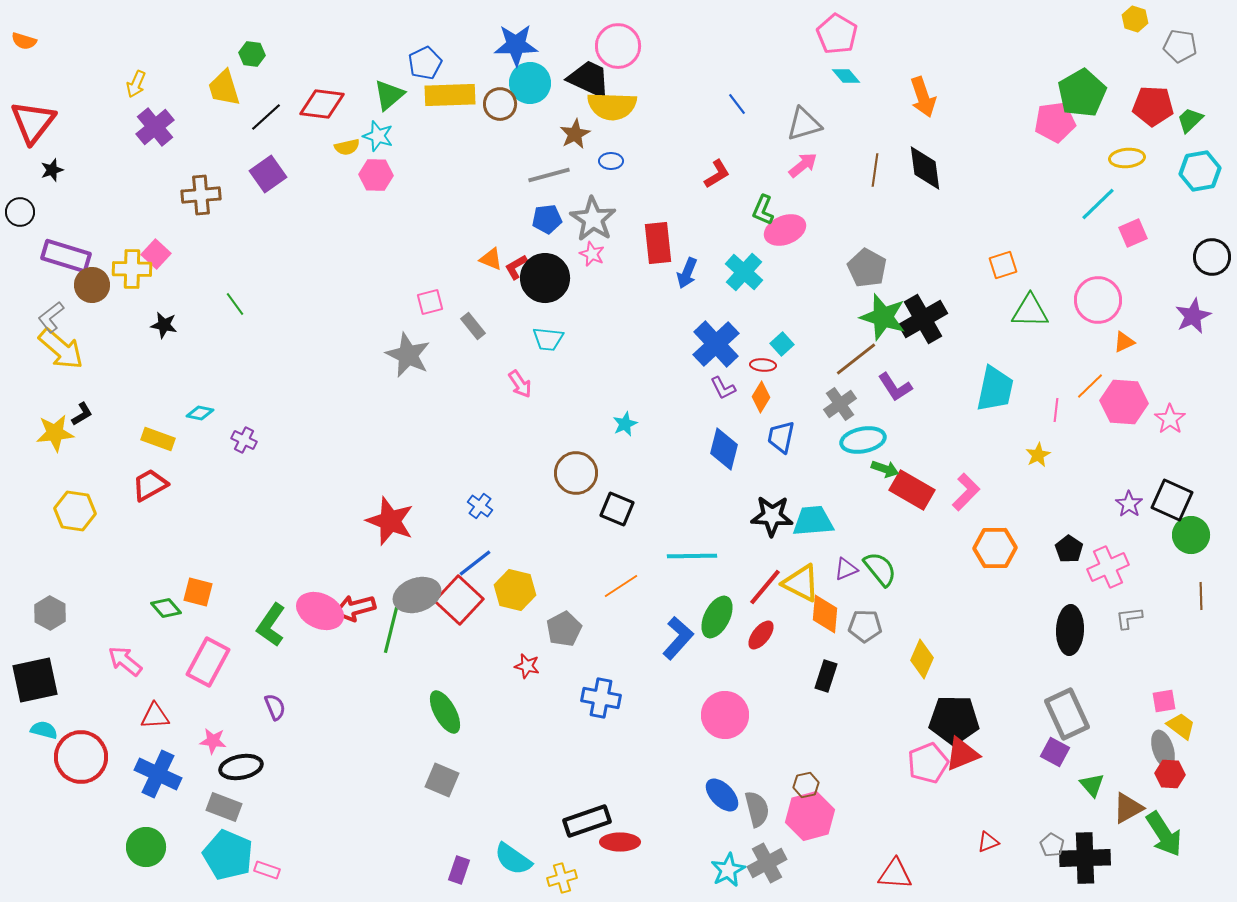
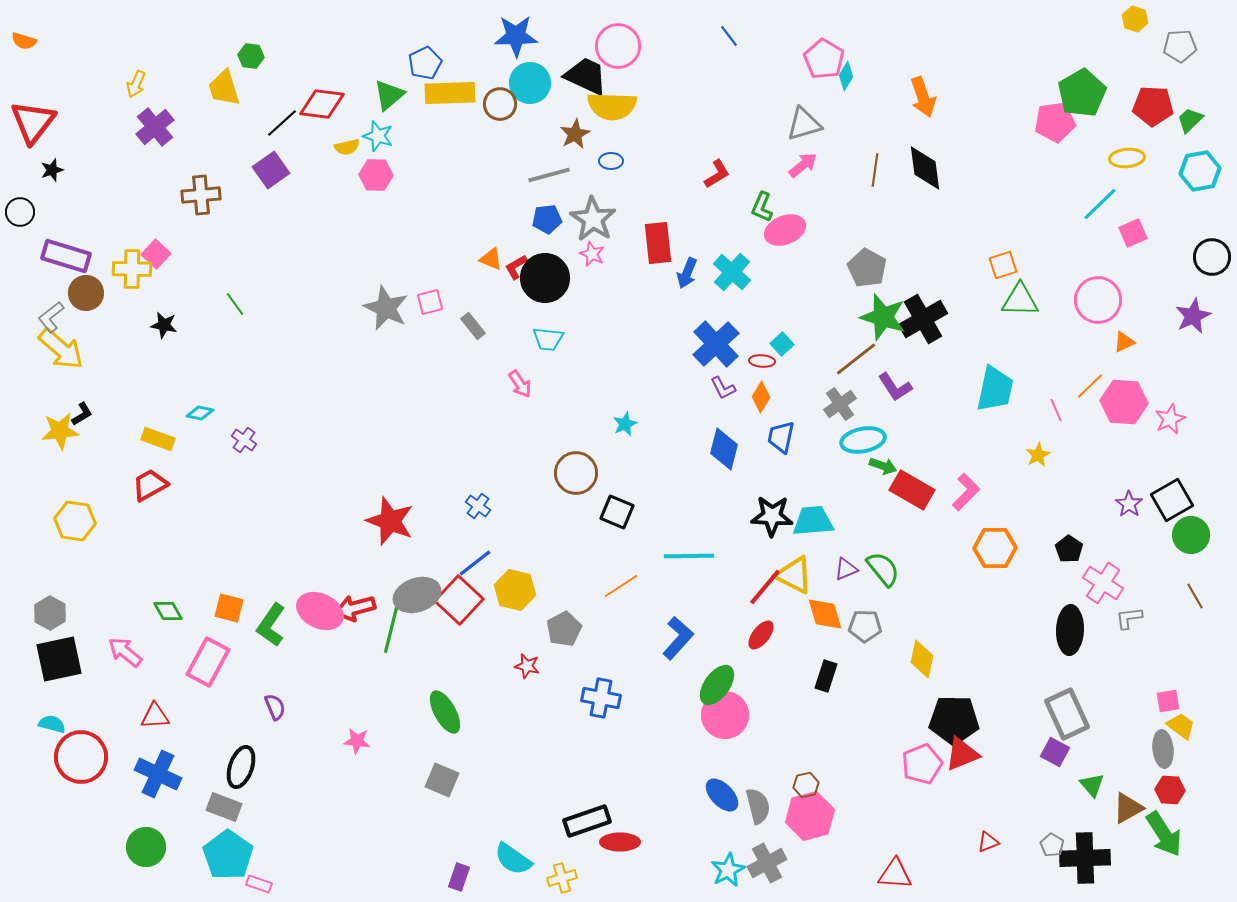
pink pentagon at (837, 34): moved 13 px left, 25 px down
blue star at (516, 45): moved 9 px up
gray pentagon at (1180, 46): rotated 12 degrees counterclockwise
green hexagon at (252, 54): moved 1 px left, 2 px down
cyan diamond at (846, 76): rotated 72 degrees clockwise
black trapezoid at (589, 79): moved 3 px left, 3 px up
yellow rectangle at (450, 95): moved 2 px up
blue line at (737, 104): moved 8 px left, 68 px up
black line at (266, 117): moved 16 px right, 6 px down
purple square at (268, 174): moved 3 px right, 4 px up
cyan line at (1098, 204): moved 2 px right
green L-shape at (763, 210): moved 1 px left, 3 px up
cyan cross at (744, 272): moved 12 px left
brown circle at (92, 285): moved 6 px left, 8 px down
green triangle at (1030, 311): moved 10 px left, 11 px up
gray star at (408, 355): moved 22 px left, 47 px up
red ellipse at (763, 365): moved 1 px left, 4 px up
pink line at (1056, 410): rotated 30 degrees counterclockwise
pink star at (1170, 419): rotated 12 degrees clockwise
yellow star at (55, 433): moved 5 px right, 2 px up
purple cross at (244, 440): rotated 10 degrees clockwise
green arrow at (885, 469): moved 2 px left, 3 px up
black square at (1172, 500): rotated 36 degrees clockwise
blue cross at (480, 506): moved 2 px left
black square at (617, 509): moved 3 px down
yellow hexagon at (75, 511): moved 10 px down
cyan line at (692, 556): moved 3 px left
pink cross at (1108, 567): moved 5 px left, 16 px down; rotated 33 degrees counterclockwise
green semicircle at (880, 569): moved 3 px right
yellow triangle at (801, 583): moved 7 px left, 8 px up
orange square at (198, 592): moved 31 px right, 16 px down
brown line at (1201, 596): moved 6 px left; rotated 28 degrees counterclockwise
green diamond at (166, 608): moved 2 px right, 3 px down; rotated 12 degrees clockwise
orange diamond at (825, 614): rotated 21 degrees counterclockwise
green ellipse at (717, 617): moved 68 px down; rotated 9 degrees clockwise
yellow diamond at (922, 659): rotated 12 degrees counterclockwise
pink arrow at (125, 661): moved 9 px up
black square at (35, 680): moved 24 px right, 21 px up
pink square at (1164, 701): moved 4 px right
cyan semicircle at (44, 730): moved 8 px right, 6 px up
pink star at (213, 741): moved 144 px right
gray ellipse at (1163, 749): rotated 12 degrees clockwise
pink pentagon at (928, 763): moved 6 px left, 1 px down
black ellipse at (241, 767): rotated 60 degrees counterclockwise
red hexagon at (1170, 774): moved 16 px down
gray semicircle at (757, 809): moved 1 px right, 3 px up
cyan pentagon at (228, 855): rotated 12 degrees clockwise
pink rectangle at (267, 870): moved 8 px left, 14 px down
purple rectangle at (459, 870): moved 7 px down
